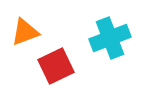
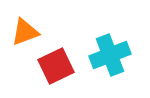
cyan cross: moved 17 px down
